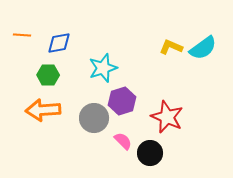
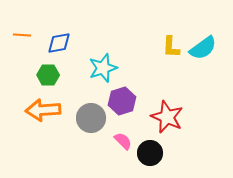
yellow L-shape: rotated 110 degrees counterclockwise
gray circle: moved 3 px left
